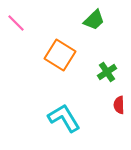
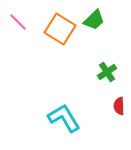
pink line: moved 2 px right, 1 px up
orange square: moved 26 px up
red semicircle: moved 1 px down
